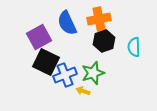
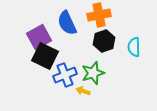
orange cross: moved 4 px up
black square: moved 1 px left, 6 px up
